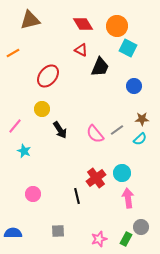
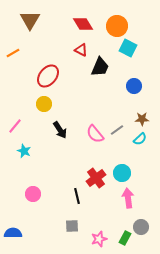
brown triangle: rotated 45 degrees counterclockwise
yellow circle: moved 2 px right, 5 px up
gray square: moved 14 px right, 5 px up
green rectangle: moved 1 px left, 1 px up
